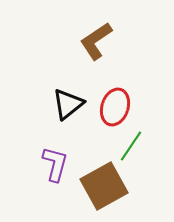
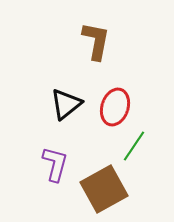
brown L-shape: rotated 135 degrees clockwise
black triangle: moved 2 px left
green line: moved 3 px right
brown square: moved 3 px down
